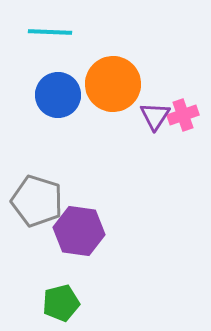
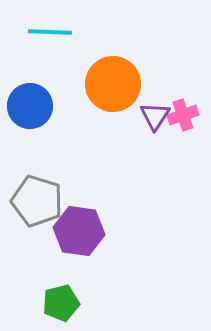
blue circle: moved 28 px left, 11 px down
